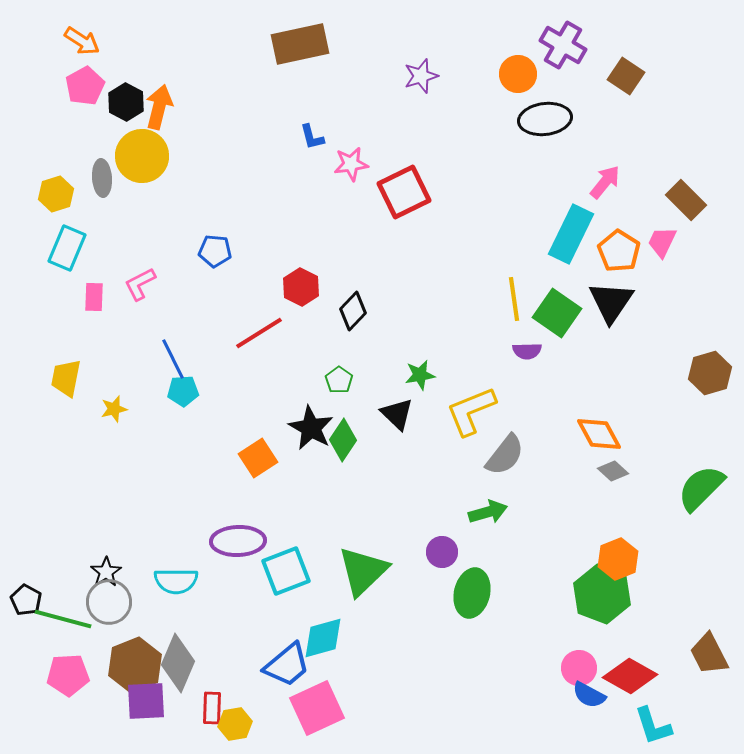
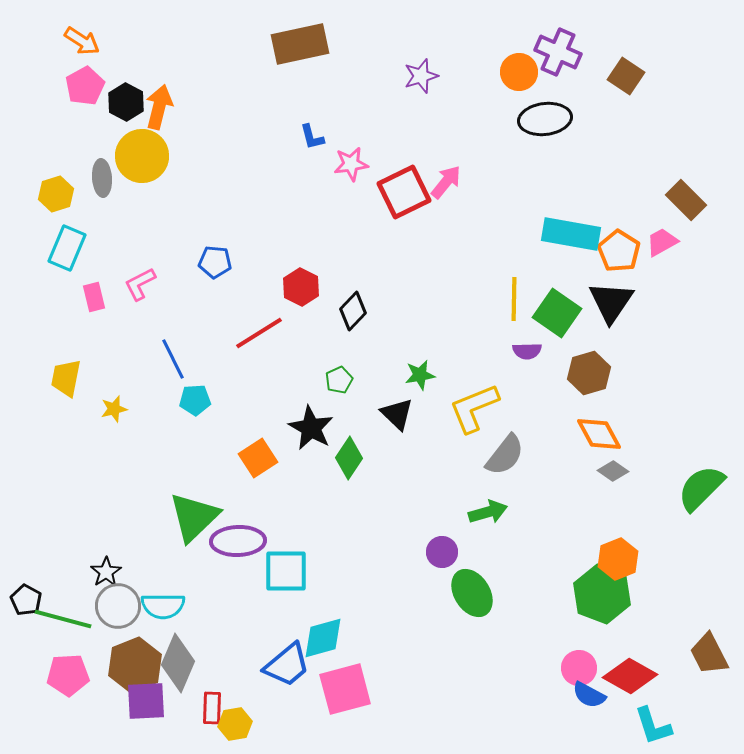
purple cross at (563, 45): moved 5 px left, 7 px down; rotated 6 degrees counterclockwise
orange circle at (518, 74): moved 1 px right, 2 px up
pink arrow at (605, 182): moved 159 px left
cyan rectangle at (571, 234): rotated 74 degrees clockwise
pink trapezoid at (662, 242): rotated 36 degrees clockwise
blue pentagon at (215, 251): moved 11 px down
pink rectangle at (94, 297): rotated 16 degrees counterclockwise
yellow line at (514, 299): rotated 9 degrees clockwise
brown hexagon at (710, 373): moved 121 px left
green pentagon at (339, 380): rotated 12 degrees clockwise
cyan pentagon at (183, 391): moved 12 px right, 9 px down
yellow L-shape at (471, 411): moved 3 px right, 3 px up
green diamond at (343, 440): moved 6 px right, 18 px down
gray diamond at (613, 471): rotated 8 degrees counterclockwise
cyan square at (286, 571): rotated 21 degrees clockwise
green triangle at (363, 571): moved 169 px left, 54 px up
cyan semicircle at (176, 581): moved 13 px left, 25 px down
green ellipse at (472, 593): rotated 45 degrees counterclockwise
gray circle at (109, 602): moved 9 px right, 4 px down
pink square at (317, 708): moved 28 px right, 19 px up; rotated 10 degrees clockwise
